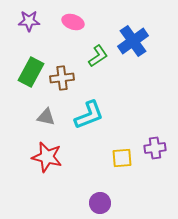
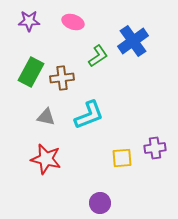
red star: moved 1 px left, 2 px down
